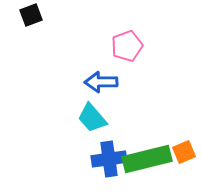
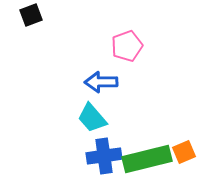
blue cross: moved 5 px left, 3 px up
